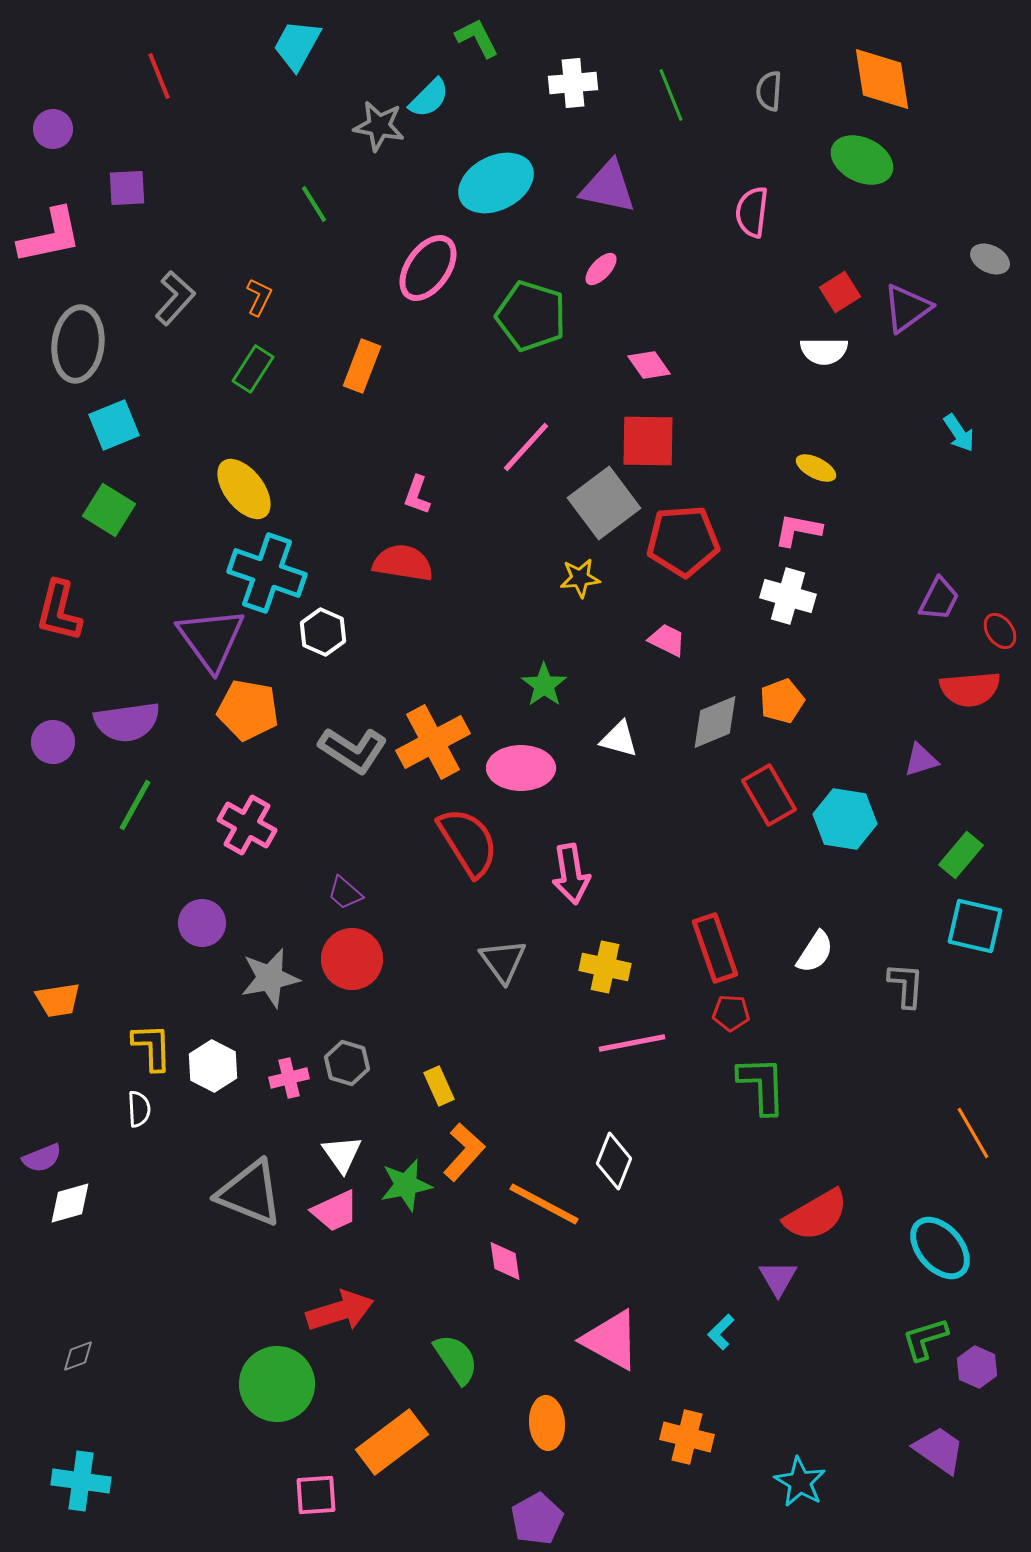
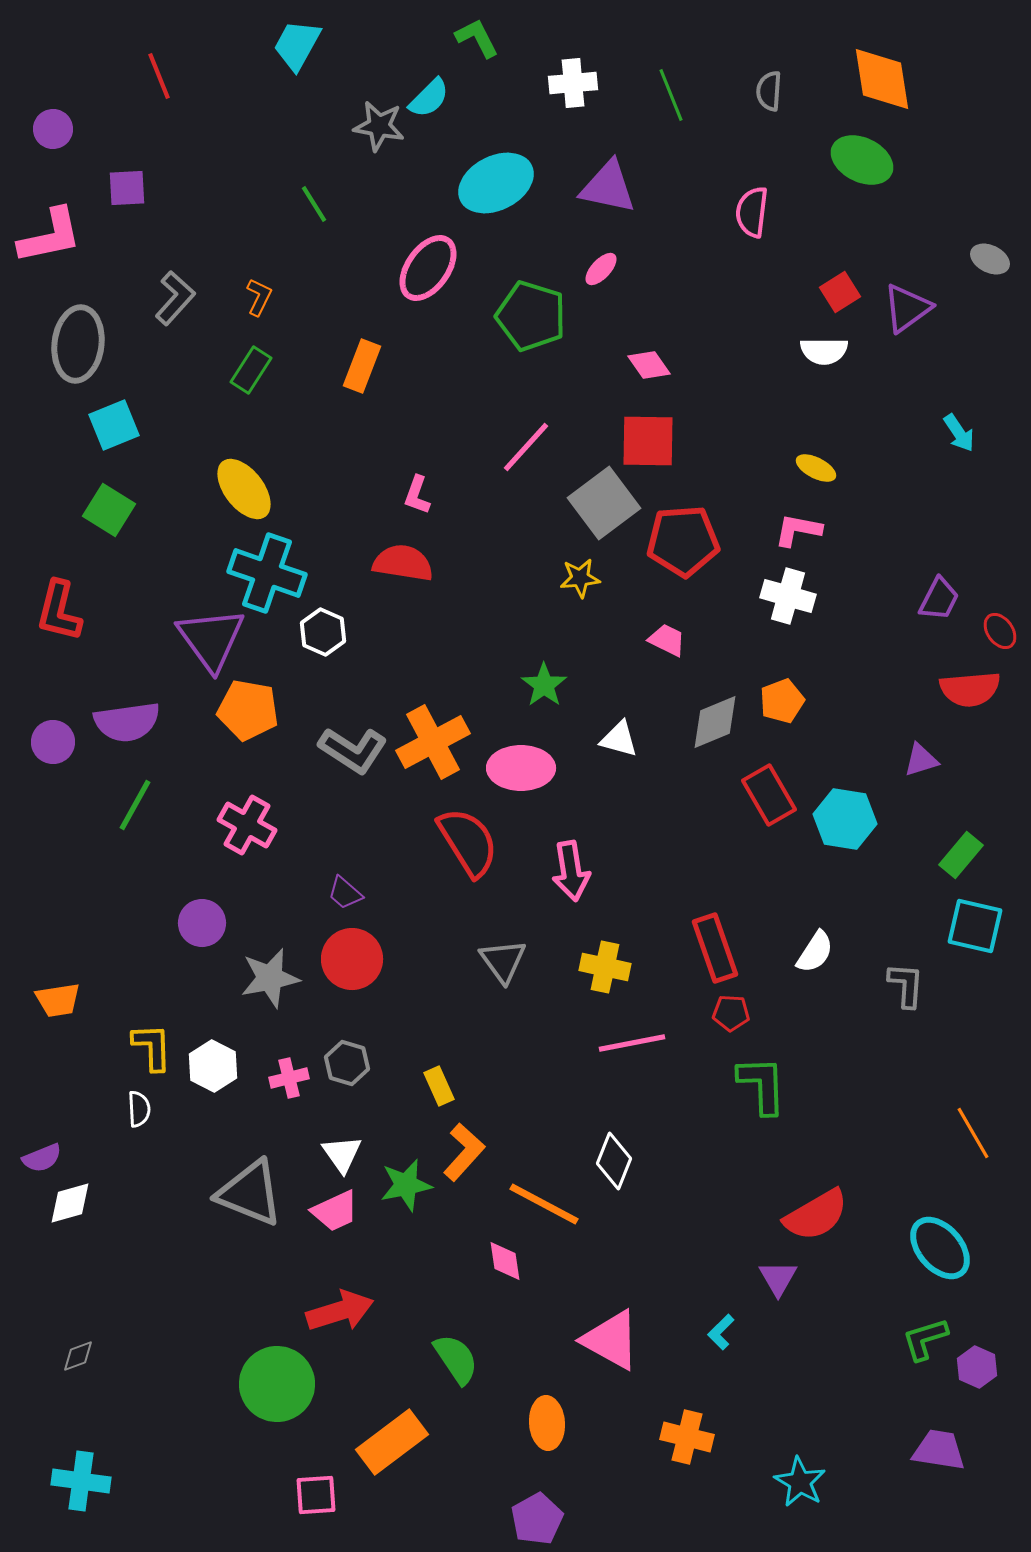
green rectangle at (253, 369): moved 2 px left, 1 px down
pink arrow at (571, 874): moved 3 px up
purple trapezoid at (939, 1450): rotated 26 degrees counterclockwise
